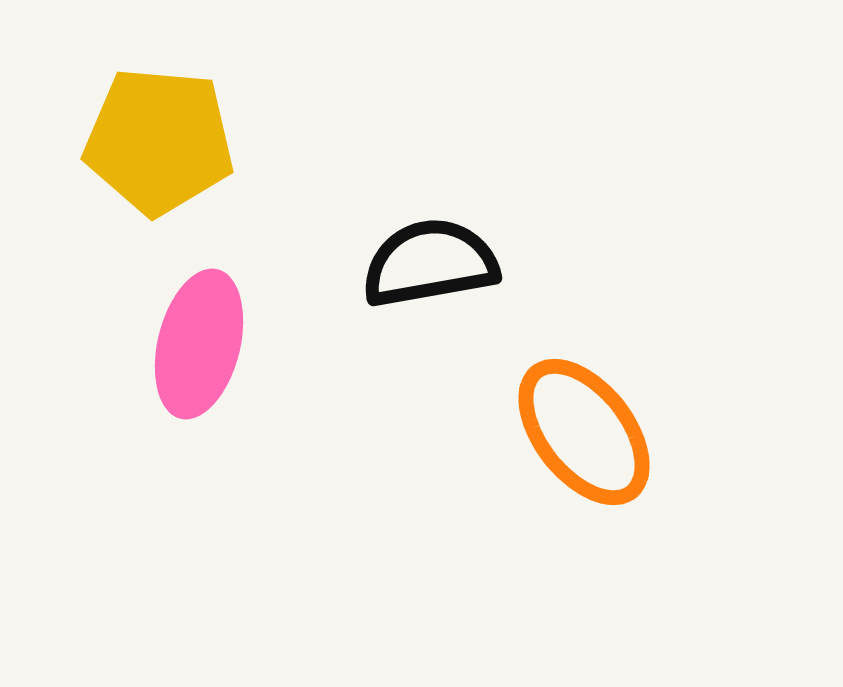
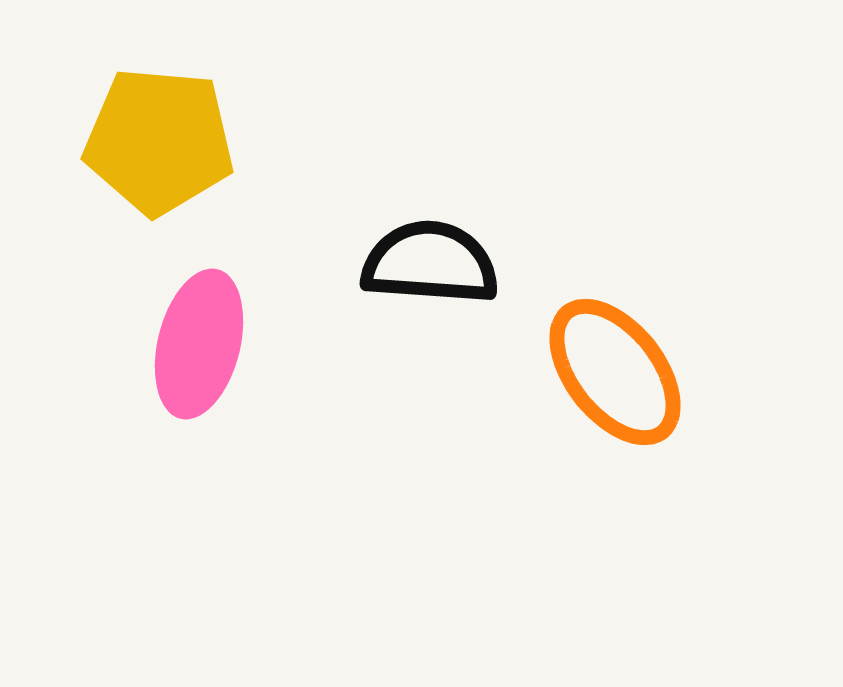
black semicircle: rotated 14 degrees clockwise
orange ellipse: moved 31 px right, 60 px up
